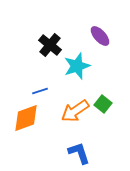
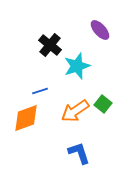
purple ellipse: moved 6 px up
